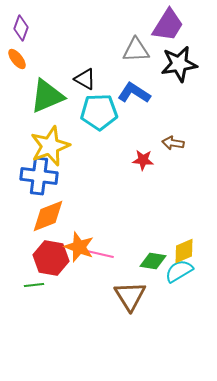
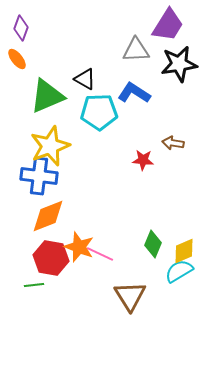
pink line: rotated 12 degrees clockwise
green diamond: moved 17 px up; rotated 76 degrees counterclockwise
